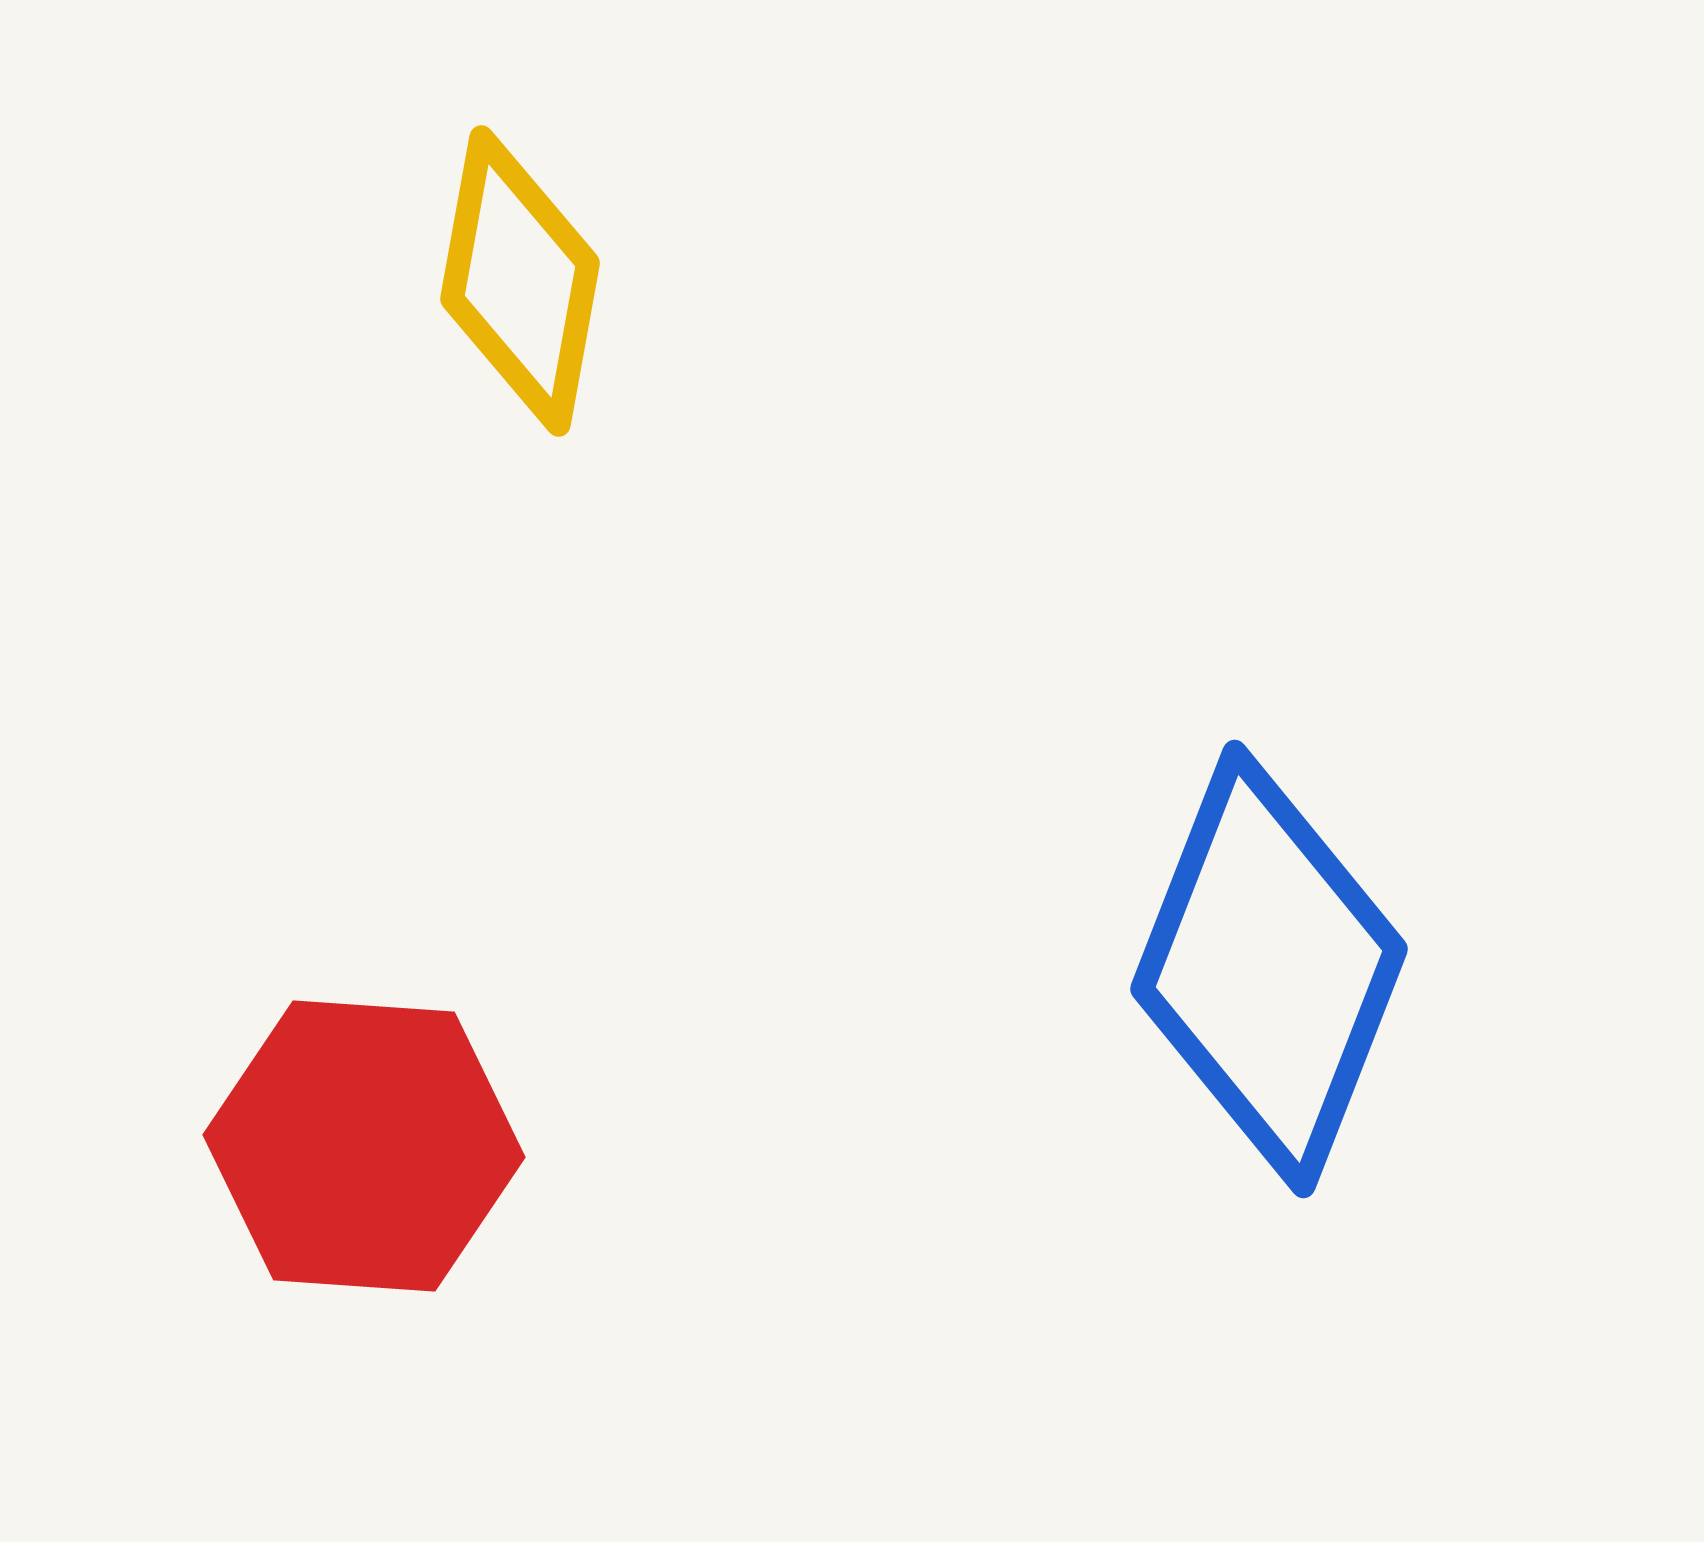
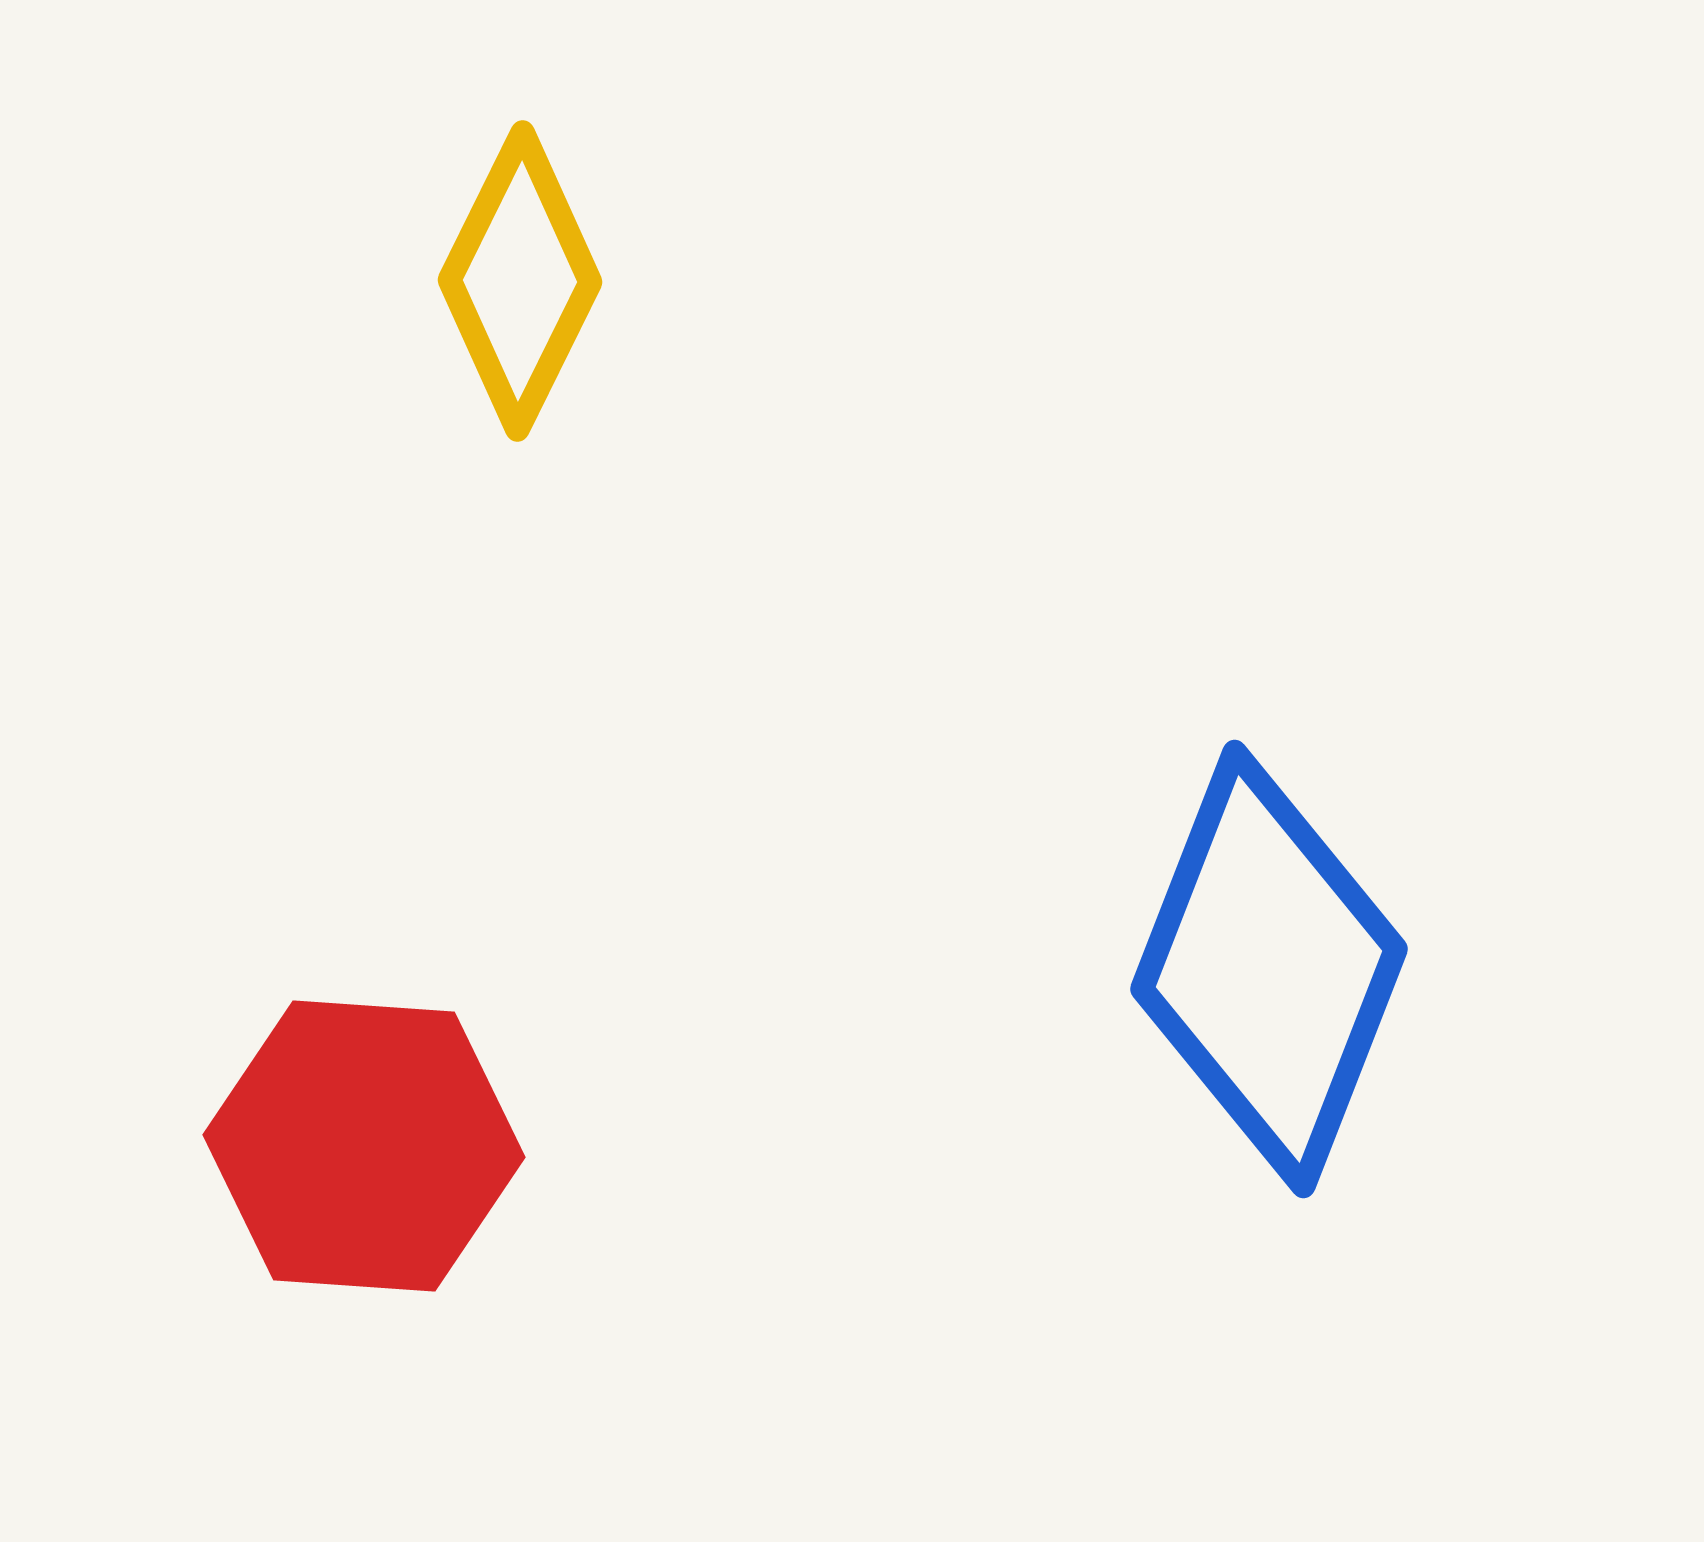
yellow diamond: rotated 16 degrees clockwise
